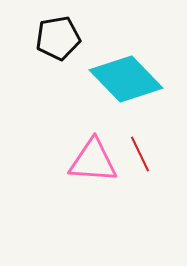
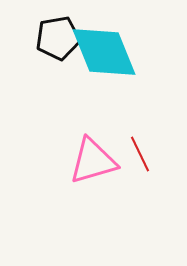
cyan diamond: moved 22 px left, 27 px up; rotated 22 degrees clockwise
pink triangle: rotated 20 degrees counterclockwise
